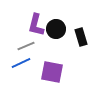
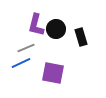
gray line: moved 2 px down
purple square: moved 1 px right, 1 px down
